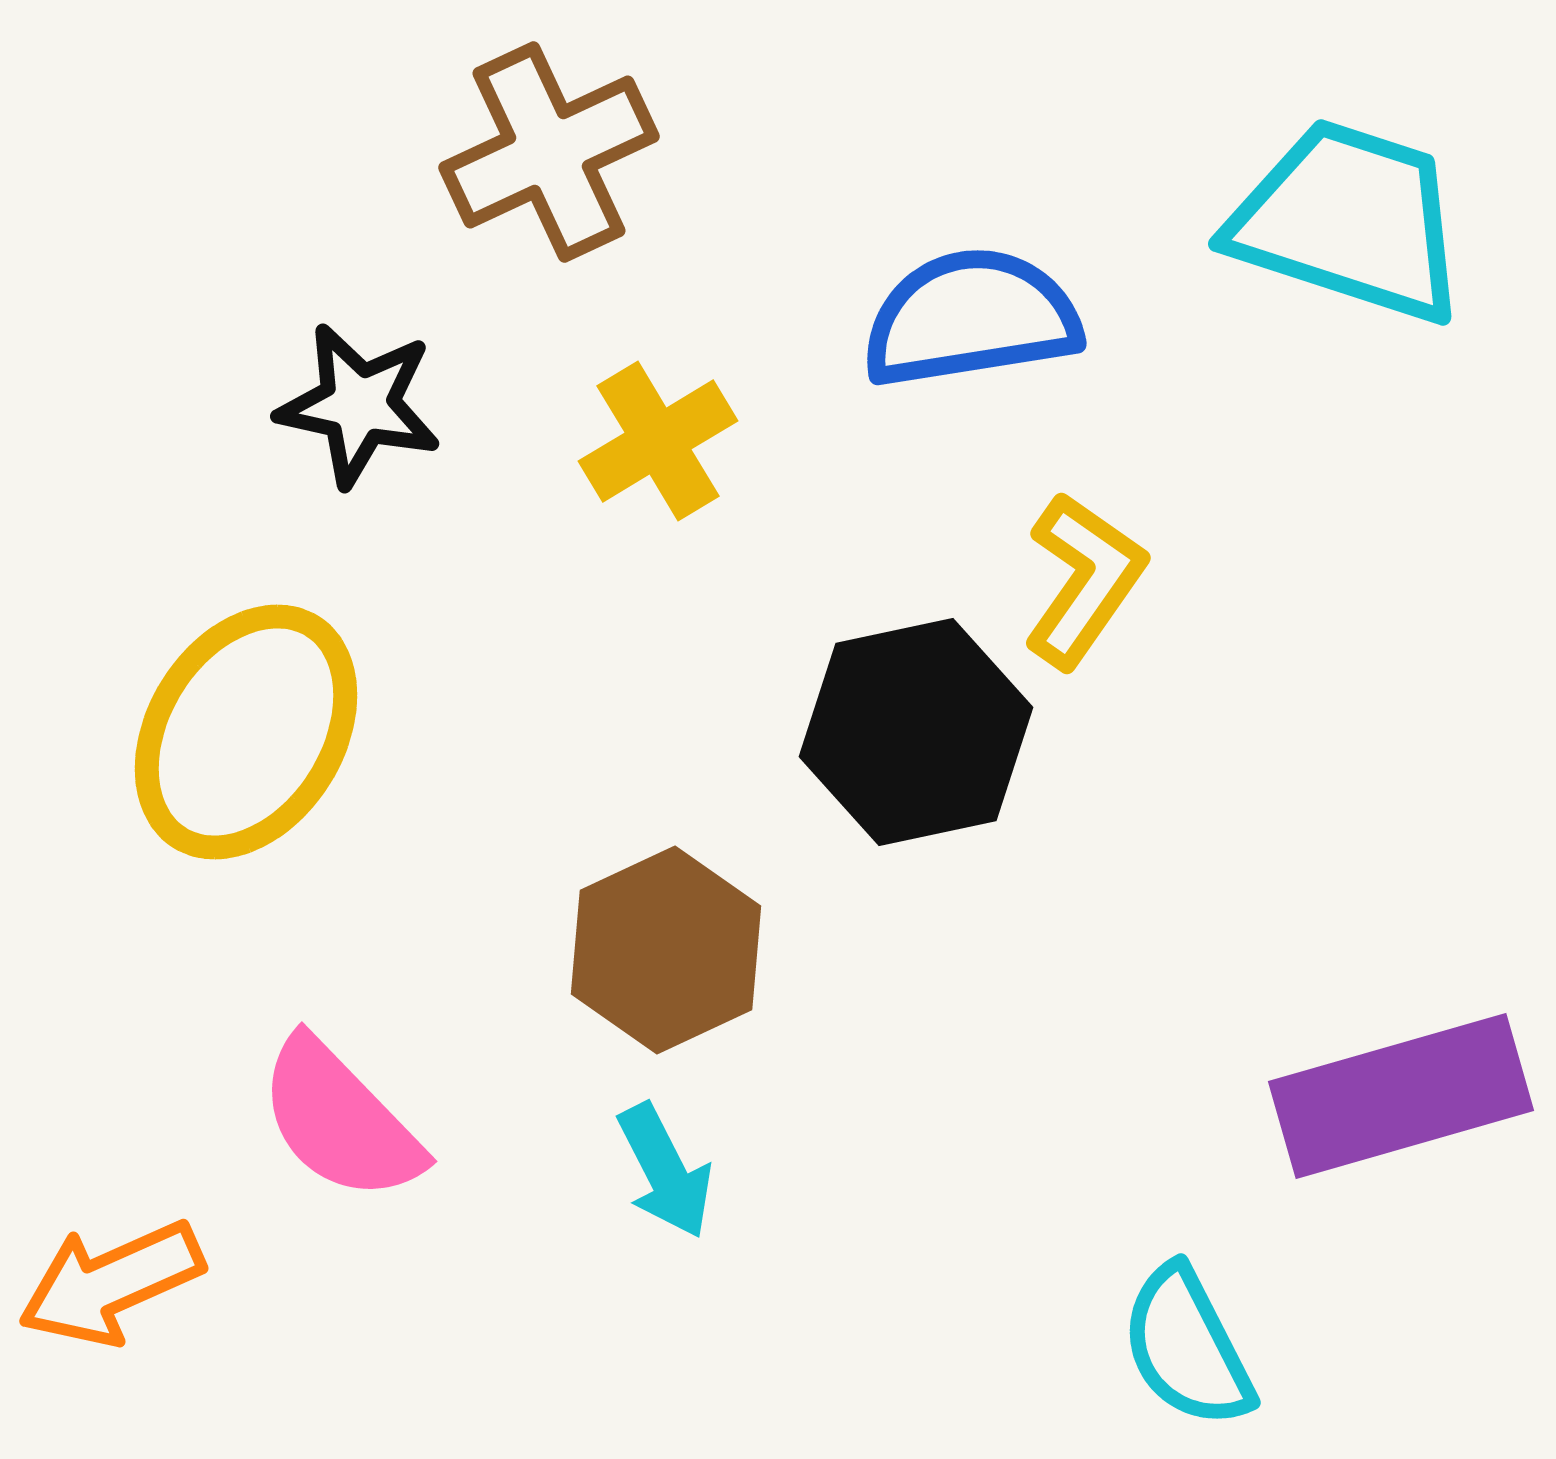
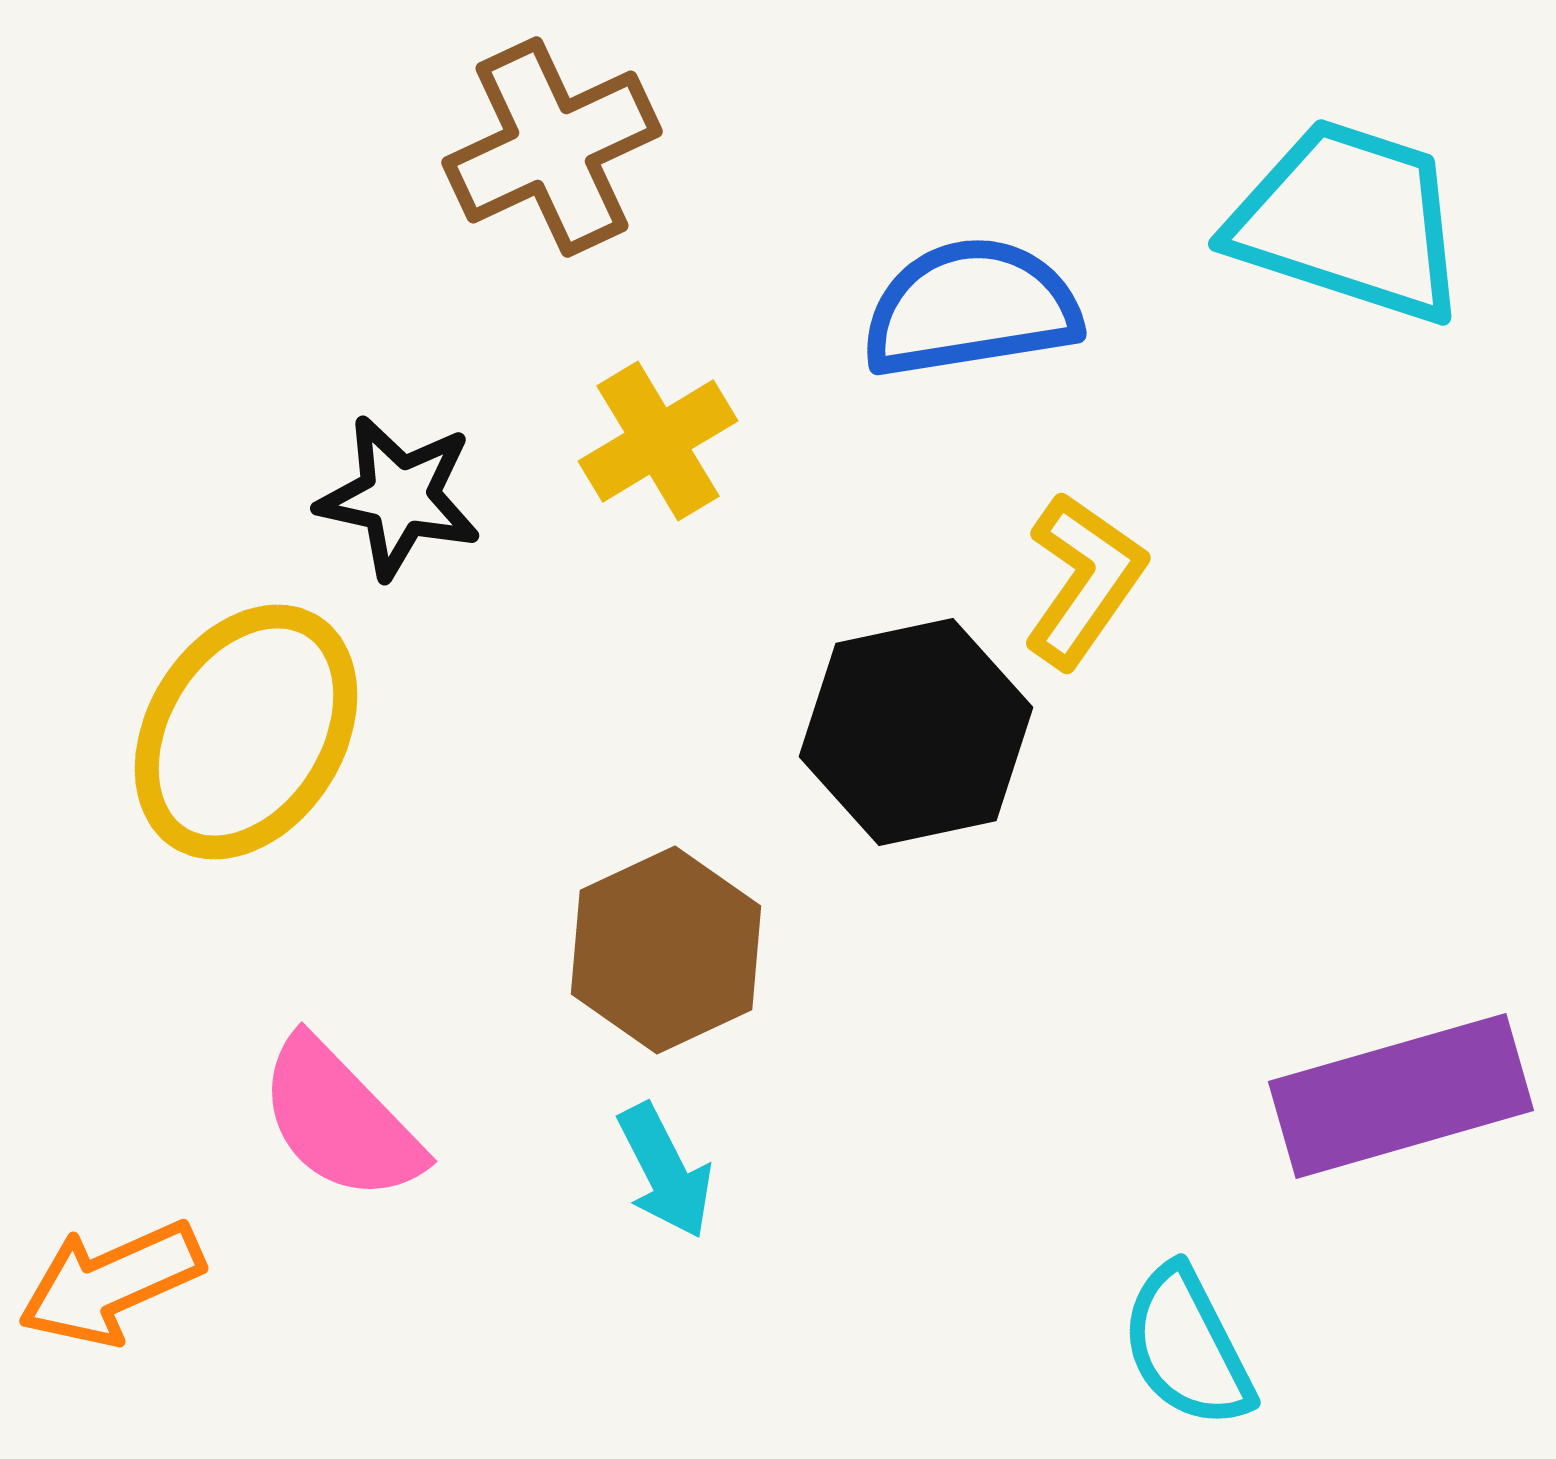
brown cross: moved 3 px right, 5 px up
blue semicircle: moved 10 px up
black star: moved 40 px right, 92 px down
